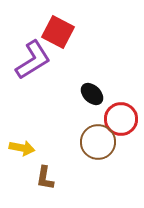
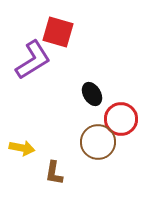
red square: rotated 12 degrees counterclockwise
black ellipse: rotated 15 degrees clockwise
brown L-shape: moved 9 px right, 5 px up
